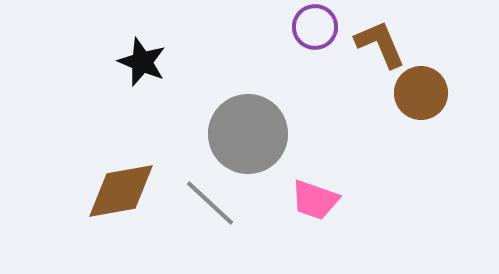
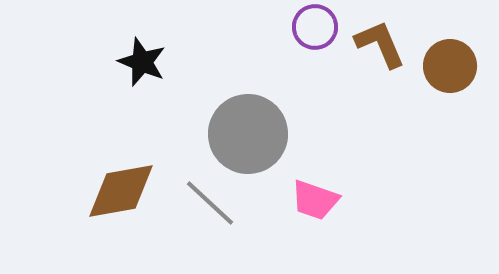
brown circle: moved 29 px right, 27 px up
